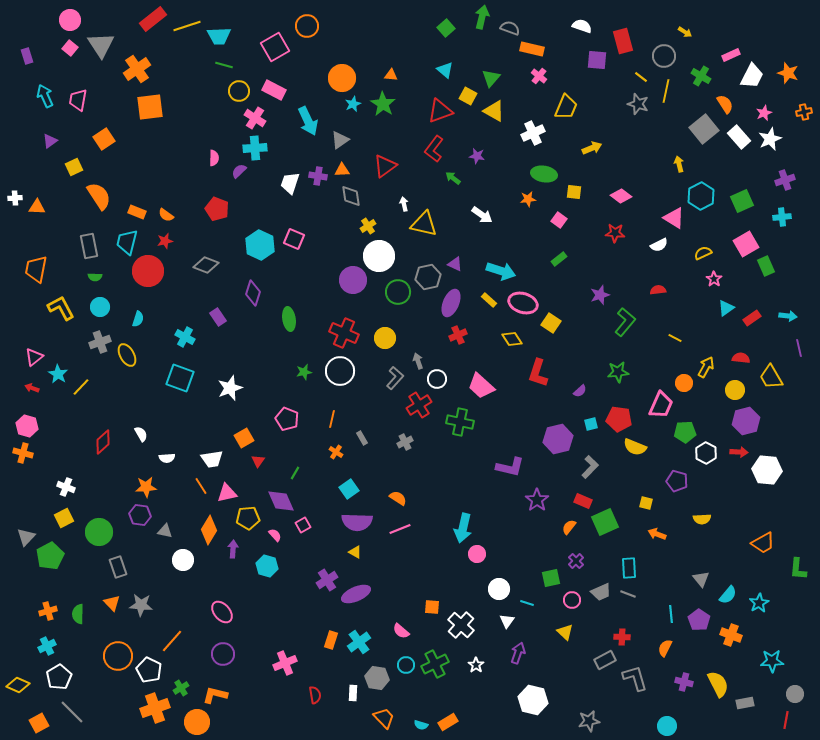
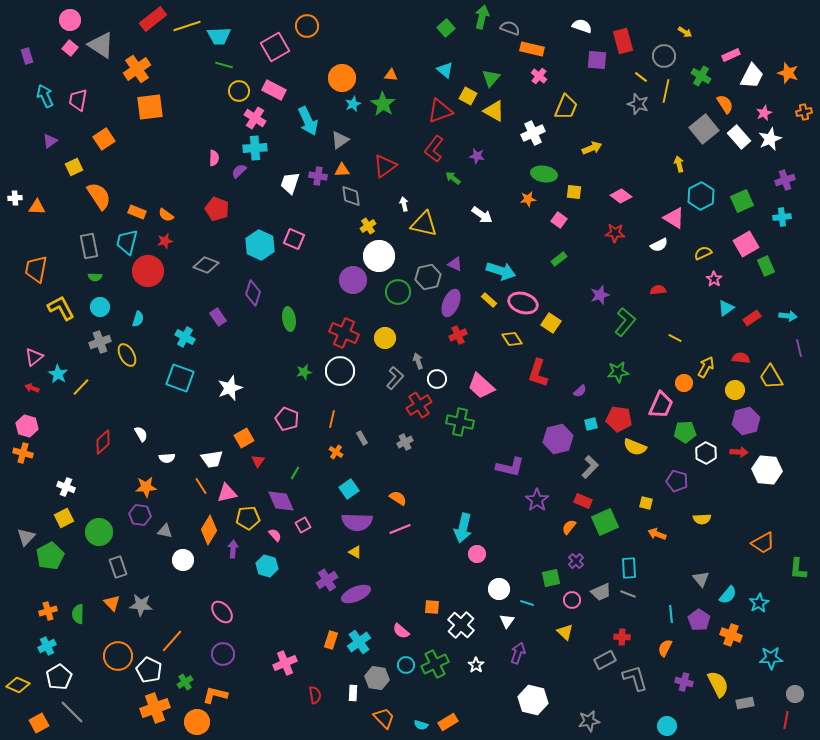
gray triangle at (101, 45): rotated 24 degrees counterclockwise
cyan star at (772, 661): moved 1 px left, 3 px up
green cross at (181, 688): moved 4 px right, 6 px up
